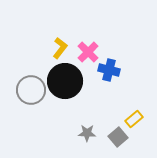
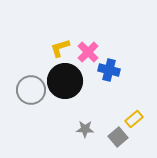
yellow L-shape: rotated 145 degrees counterclockwise
gray star: moved 2 px left, 4 px up
